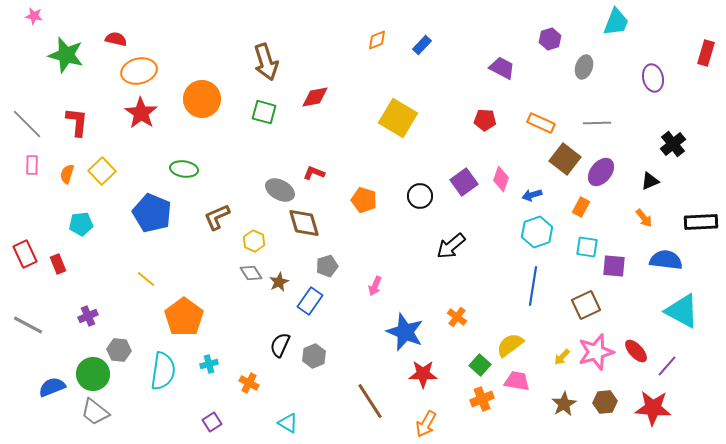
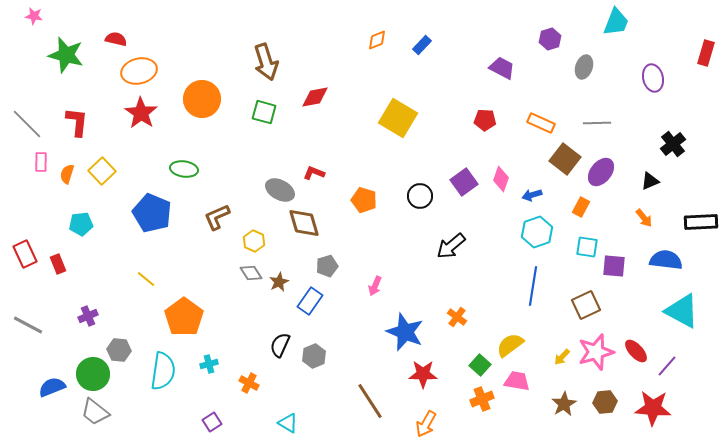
pink rectangle at (32, 165): moved 9 px right, 3 px up
